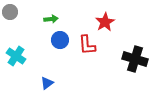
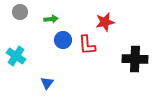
gray circle: moved 10 px right
red star: rotated 18 degrees clockwise
blue circle: moved 3 px right
black cross: rotated 15 degrees counterclockwise
blue triangle: rotated 16 degrees counterclockwise
